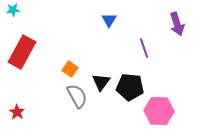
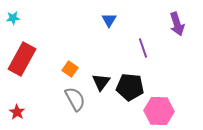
cyan star: moved 8 px down
purple line: moved 1 px left
red rectangle: moved 7 px down
gray semicircle: moved 2 px left, 3 px down
